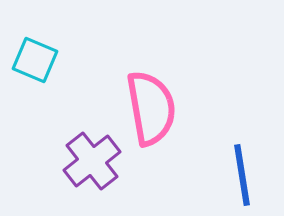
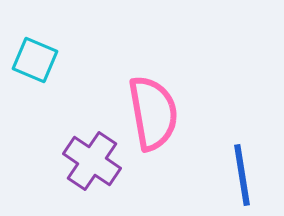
pink semicircle: moved 2 px right, 5 px down
purple cross: rotated 18 degrees counterclockwise
